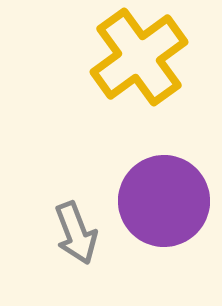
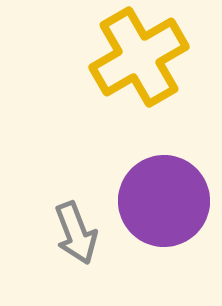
yellow cross: rotated 6 degrees clockwise
